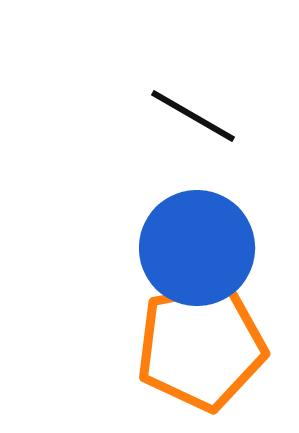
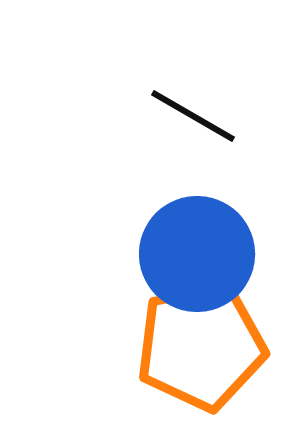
blue circle: moved 6 px down
